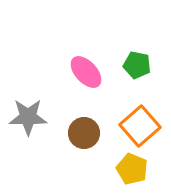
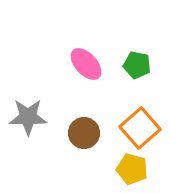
pink ellipse: moved 8 px up
orange square: moved 2 px down
yellow pentagon: rotated 8 degrees counterclockwise
